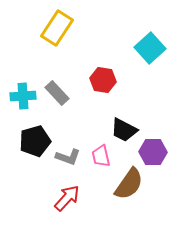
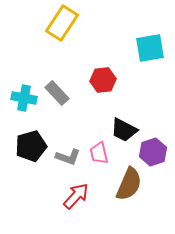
yellow rectangle: moved 5 px right, 5 px up
cyan square: rotated 32 degrees clockwise
red hexagon: rotated 15 degrees counterclockwise
cyan cross: moved 1 px right, 2 px down; rotated 15 degrees clockwise
black pentagon: moved 4 px left, 5 px down
purple hexagon: rotated 20 degrees counterclockwise
pink trapezoid: moved 2 px left, 3 px up
brown semicircle: rotated 12 degrees counterclockwise
red arrow: moved 9 px right, 2 px up
